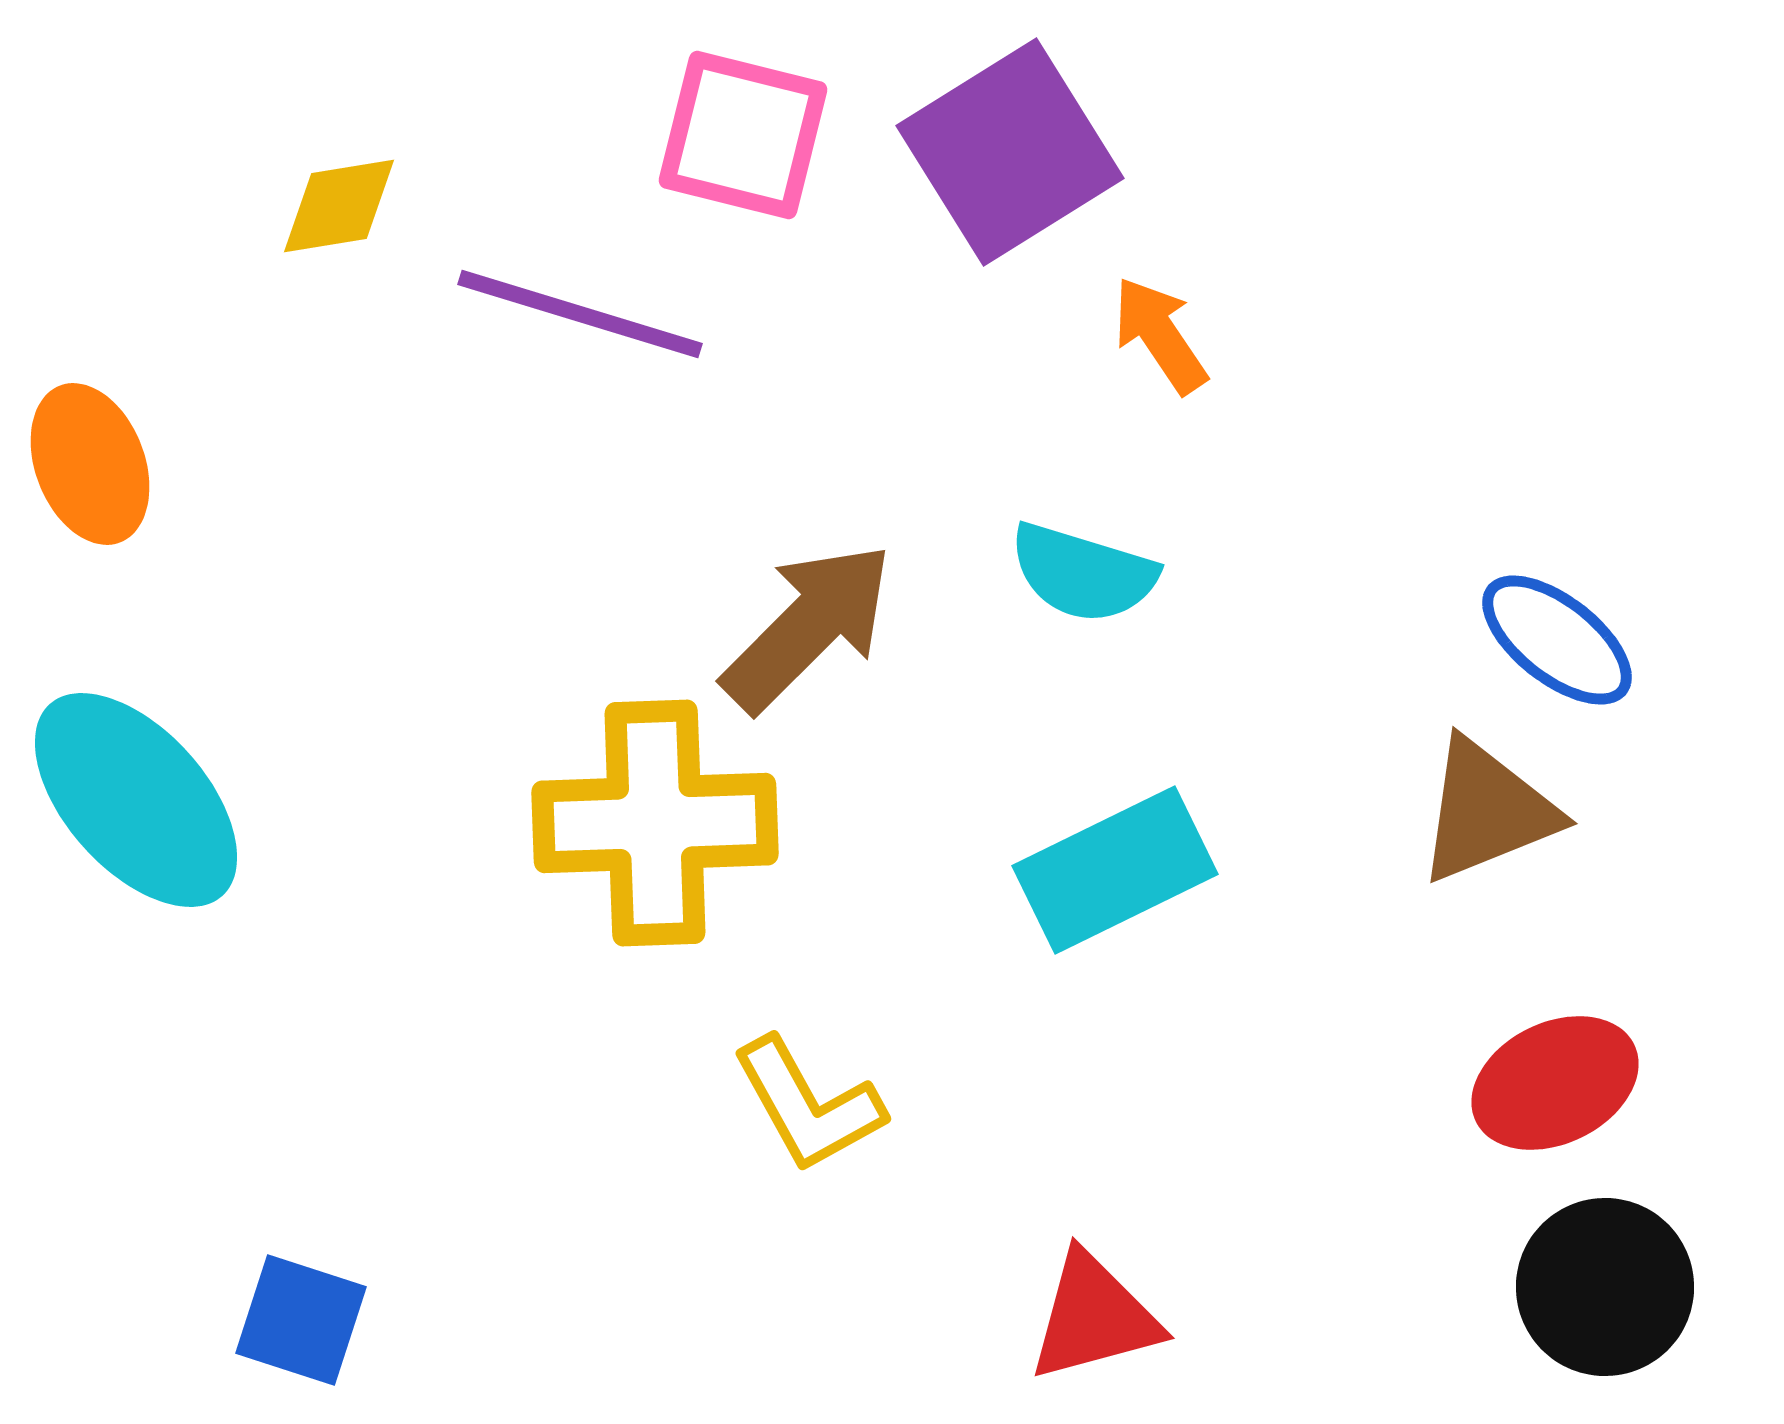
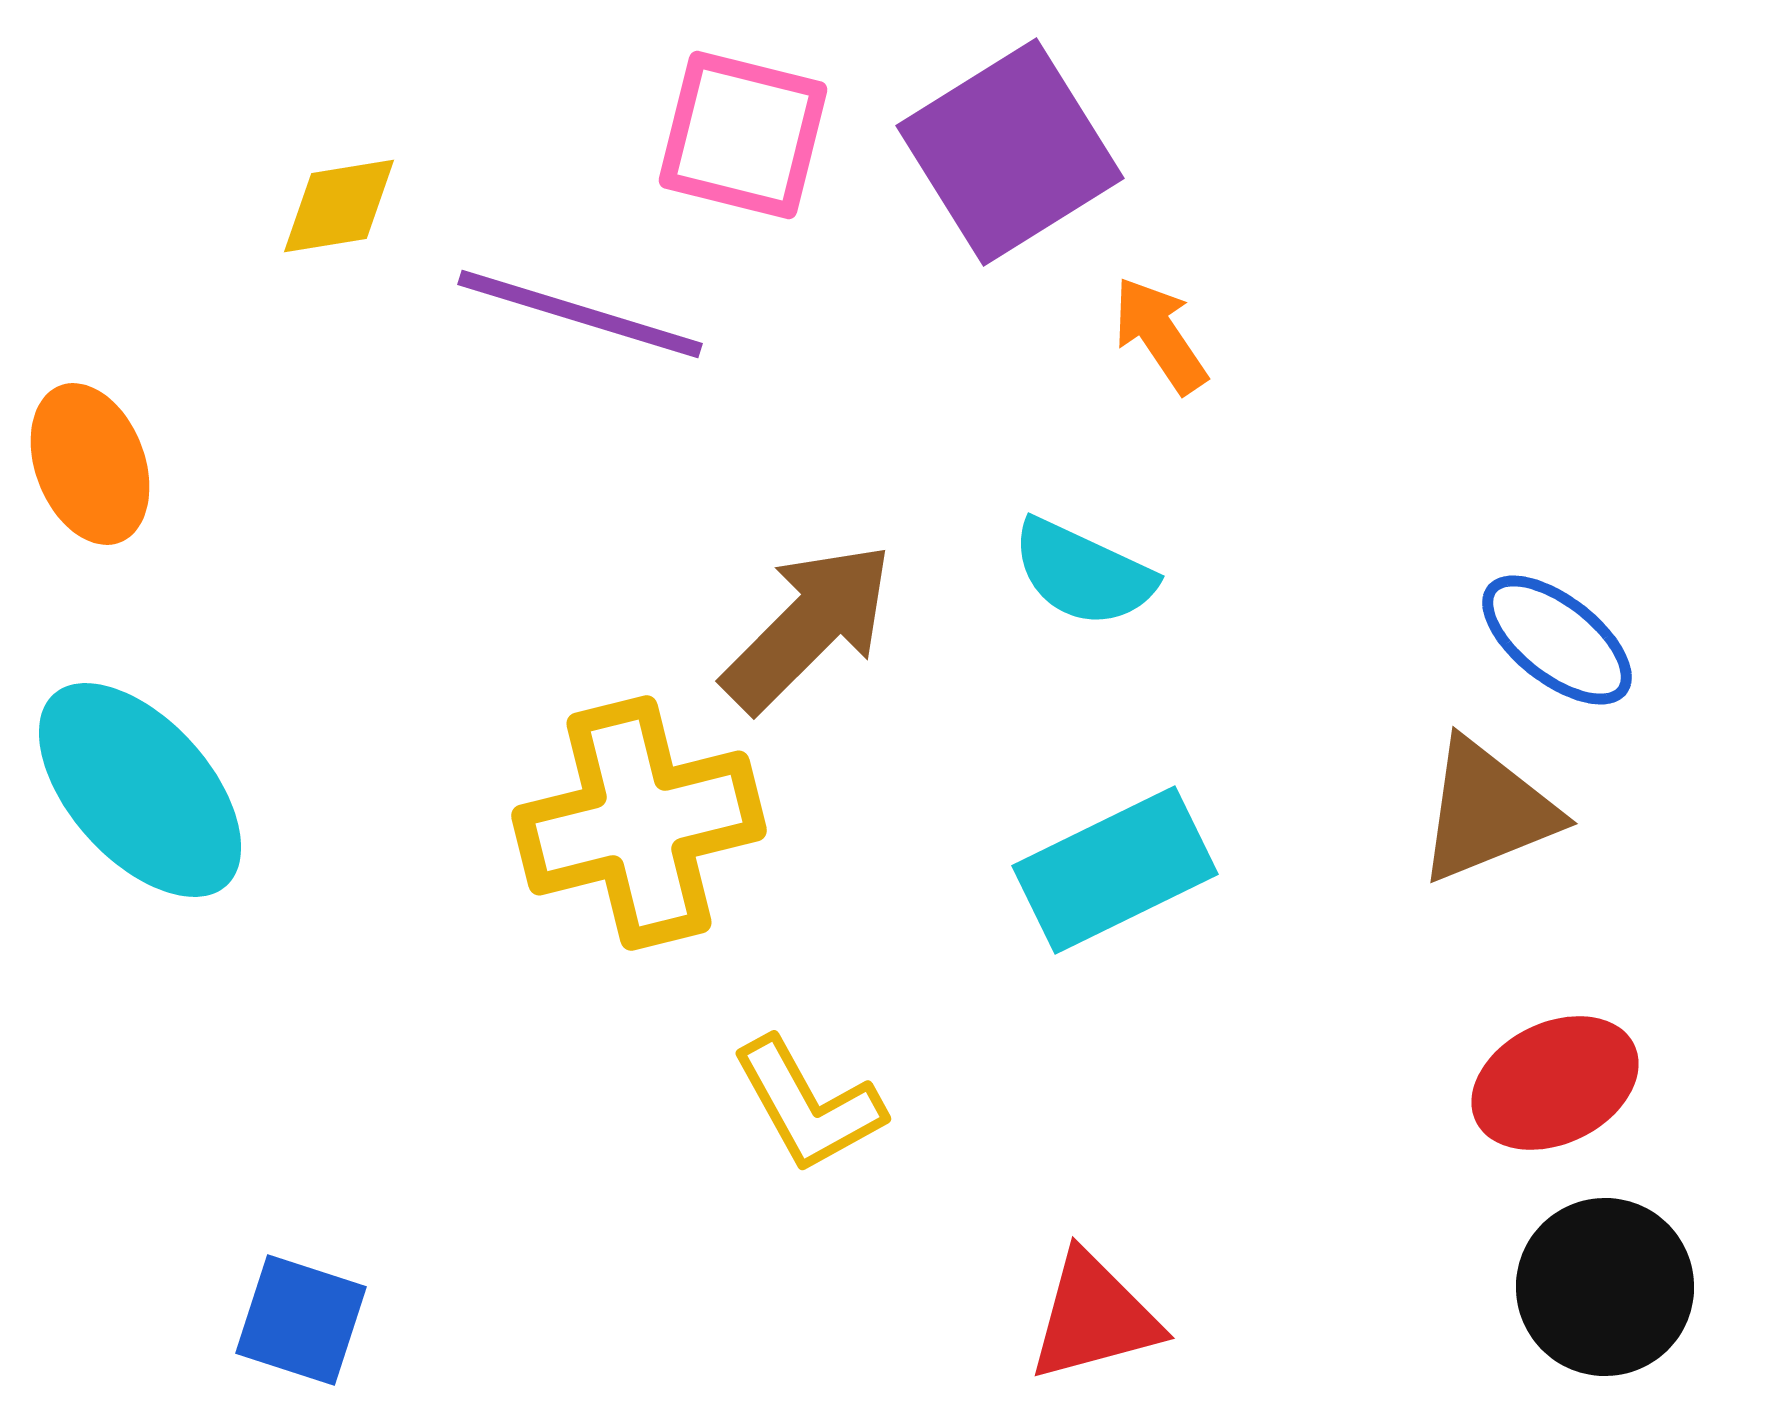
cyan semicircle: rotated 8 degrees clockwise
cyan ellipse: moved 4 px right, 10 px up
yellow cross: moved 16 px left; rotated 12 degrees counterclockwise
